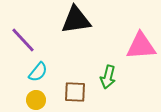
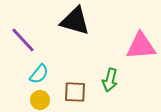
black triangle: moved 1 px left, 1 px down; rotated 24 degrees clockwise
cyan semicircle: moved 1 px right, 2 px down
green arrow: moved 2 px right, 3 px down
yellow circle: moved 4 px right
